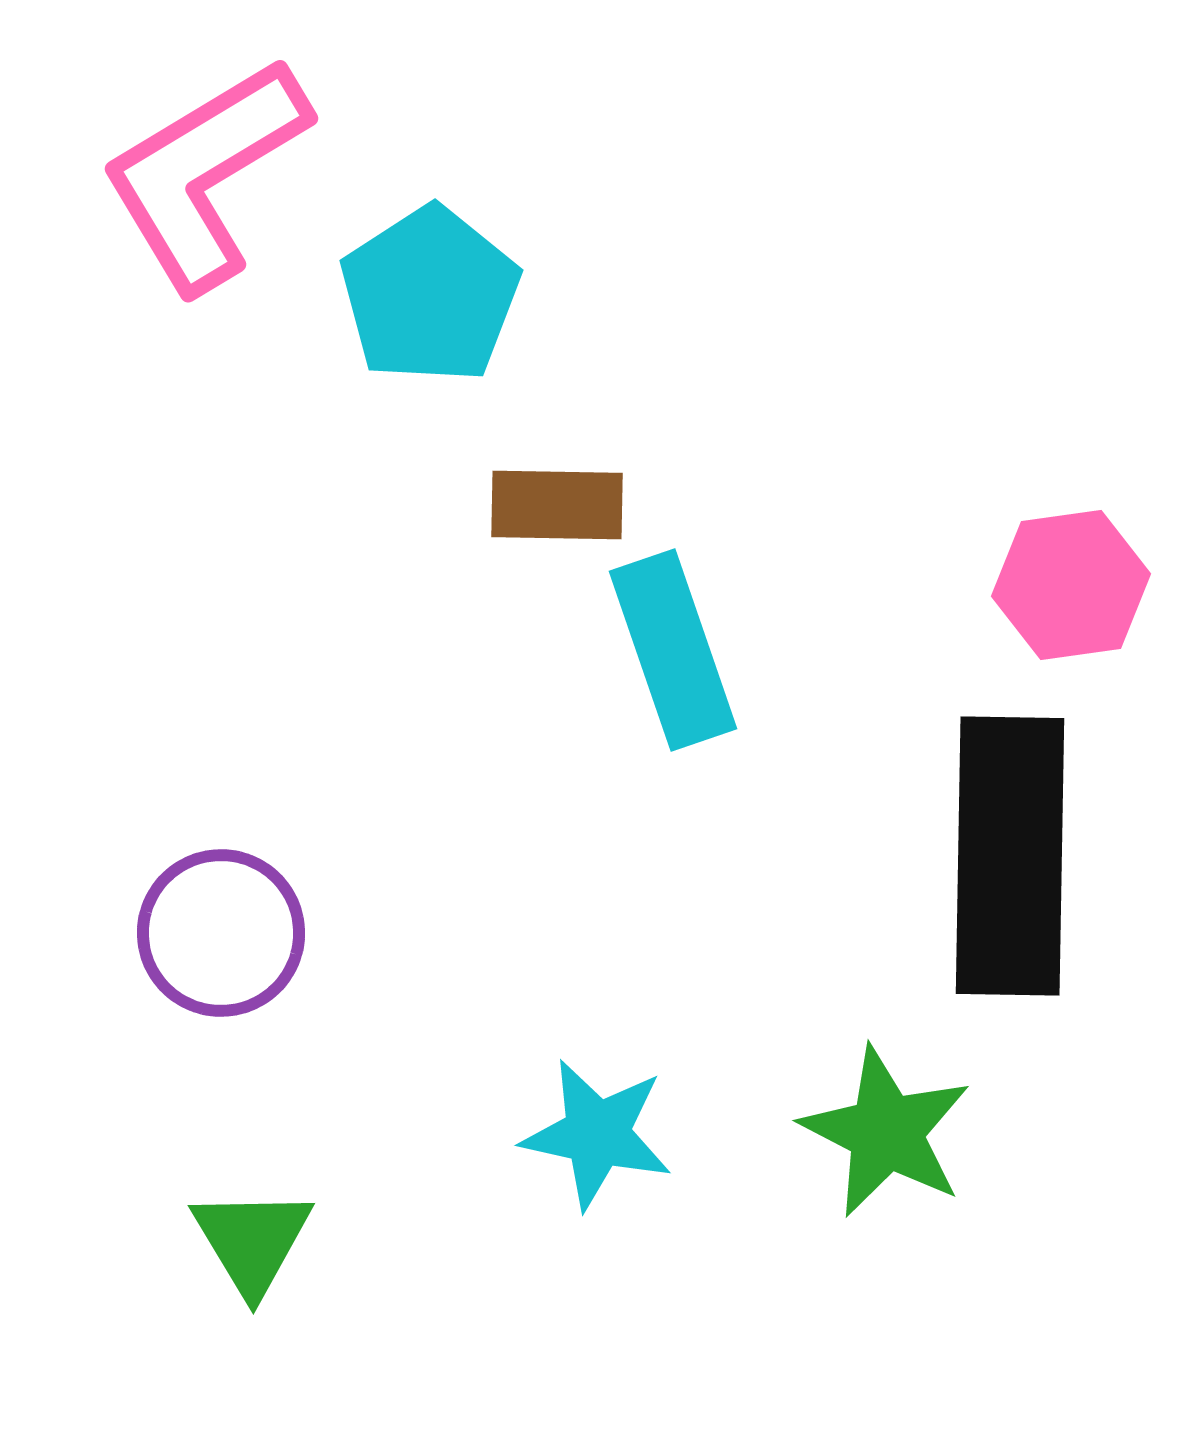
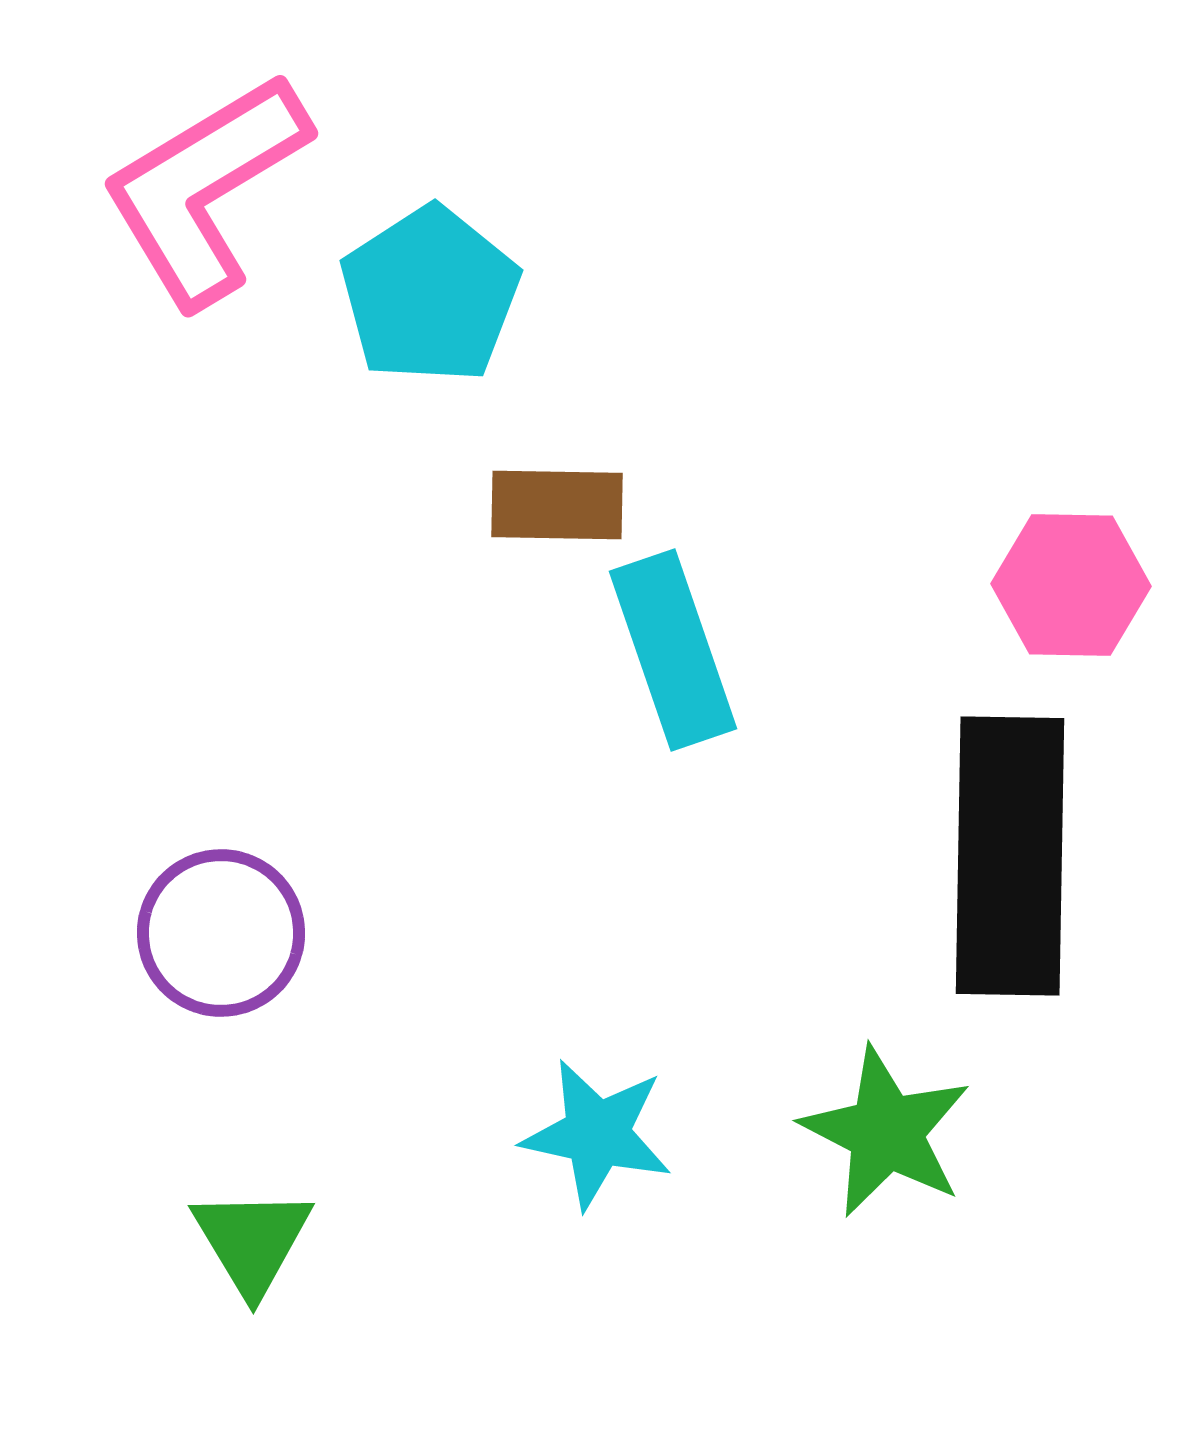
pink L-shape: moved 15 px down
pink hexagon: rotated 9 degrees clockwise
